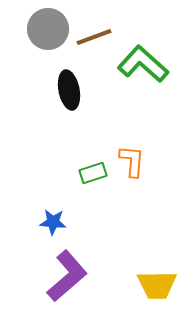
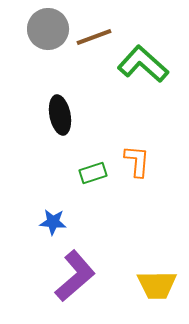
black ellipse: moved 9 px left, 25 px down
orange L-shape: moved 5 px right
purple L-shape: moved 8 px right
